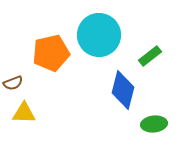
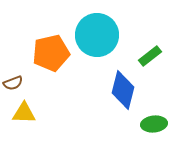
cyan circle: moved 2 px left
